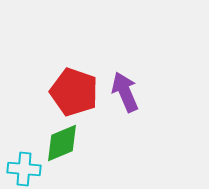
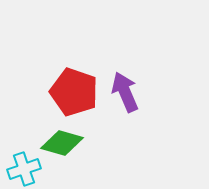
green diamond: rotated 39 degrees clockwise
cyan cross: rotated 24 degrees counterclockwise
